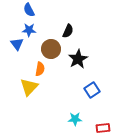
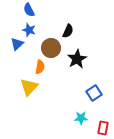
blue star: rotated 16 degrees clockwise
blue triangle: rotated 24 degrees clockwise
brown circle: moved 1 px up
black star: moved 1 px left
orange semicircle: moved 2 px up
blue square: moved 2 px right, 3 px down
cyan star: moved 6 px right, 1 px up
red rectangle: rotated 72 degrees counterclockwise
